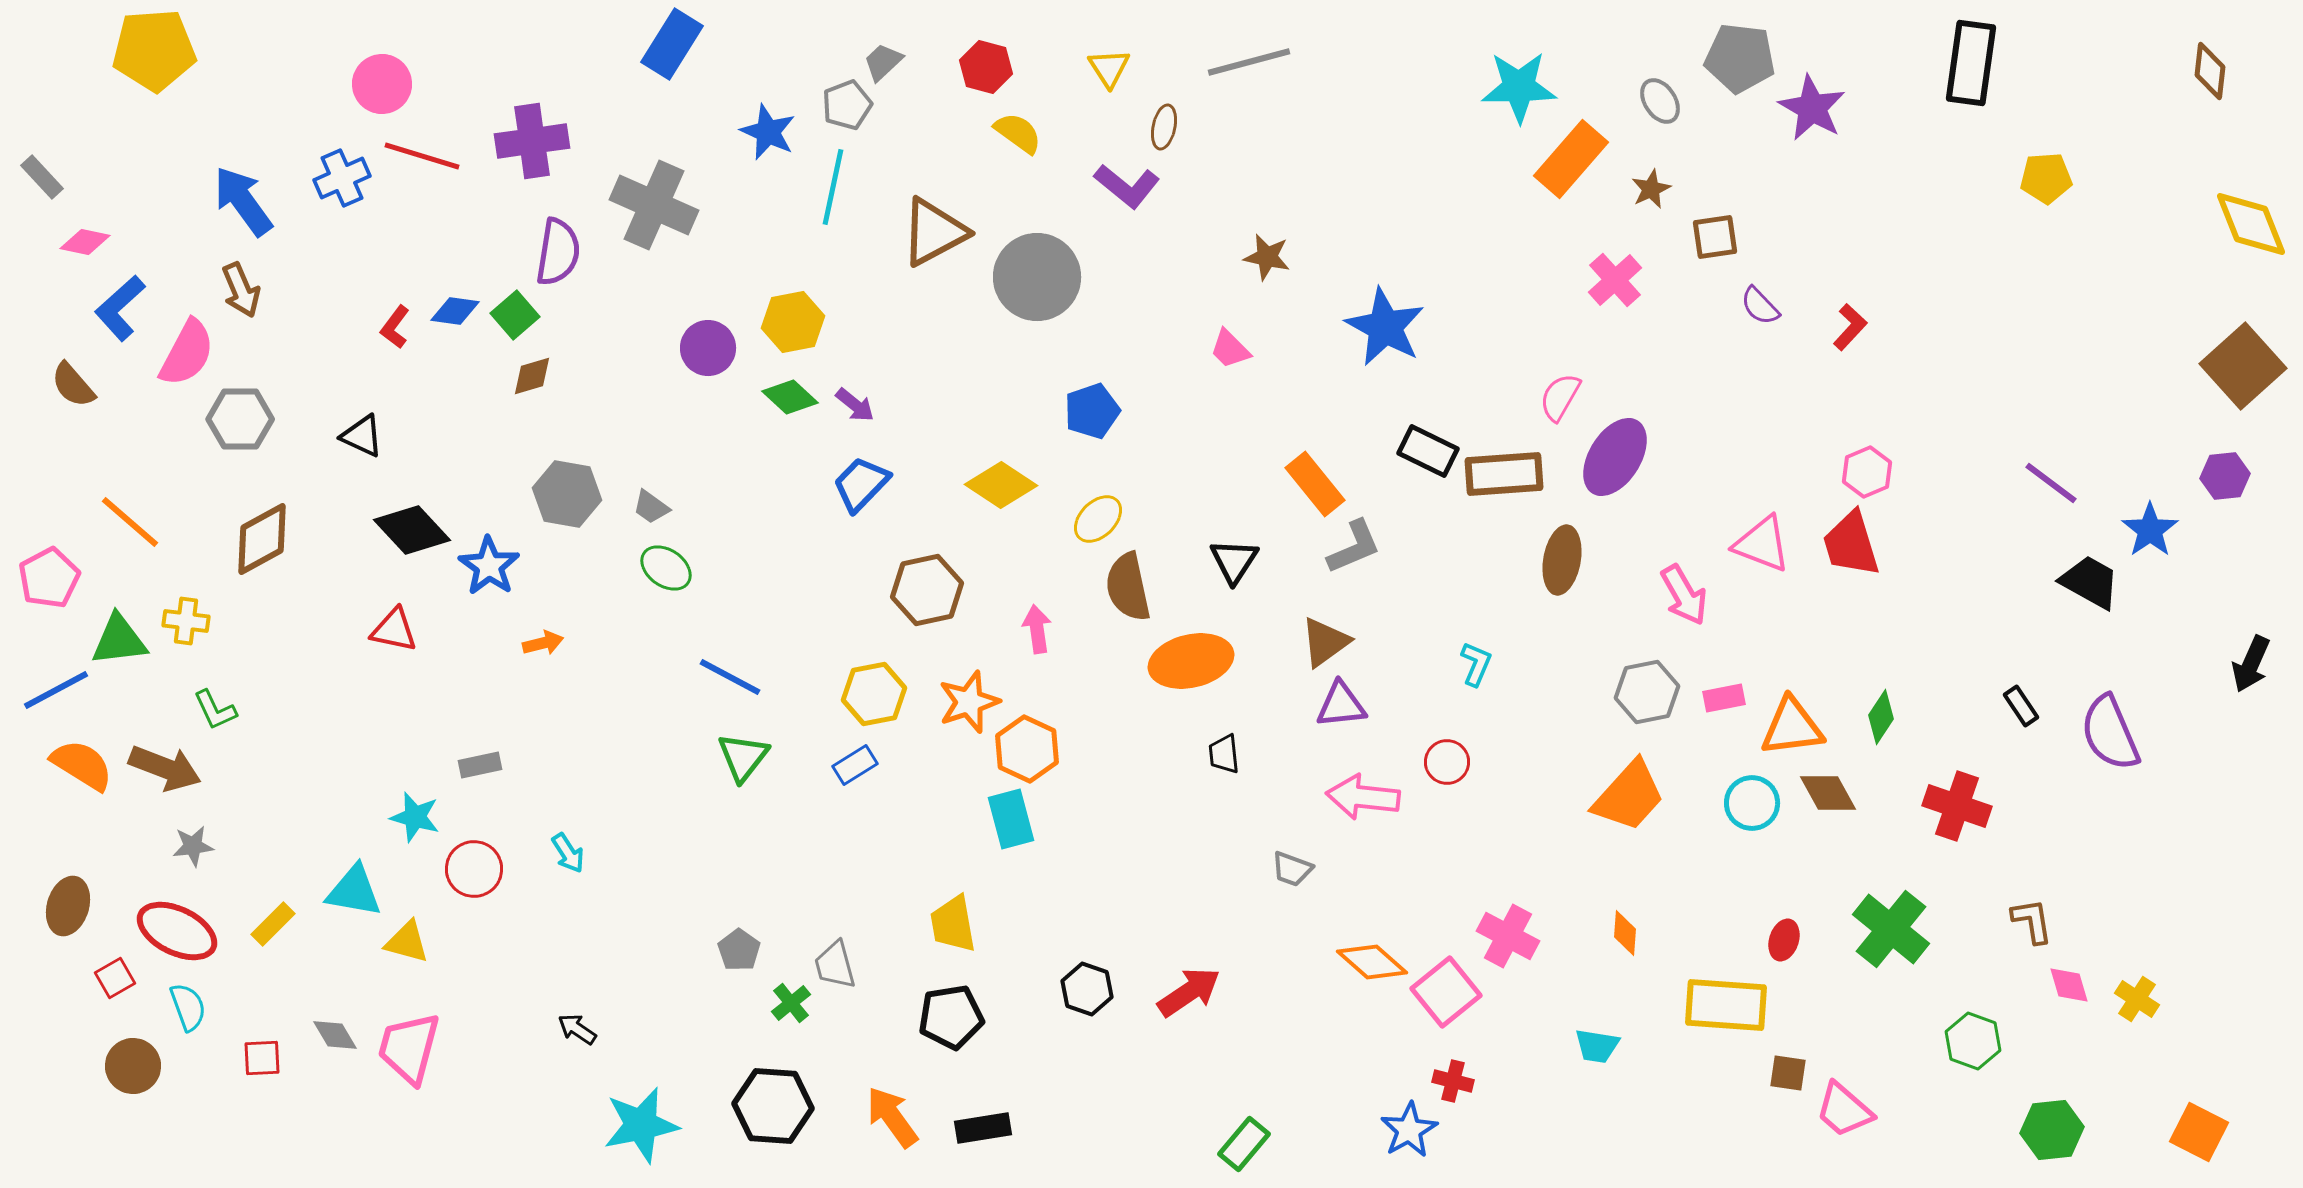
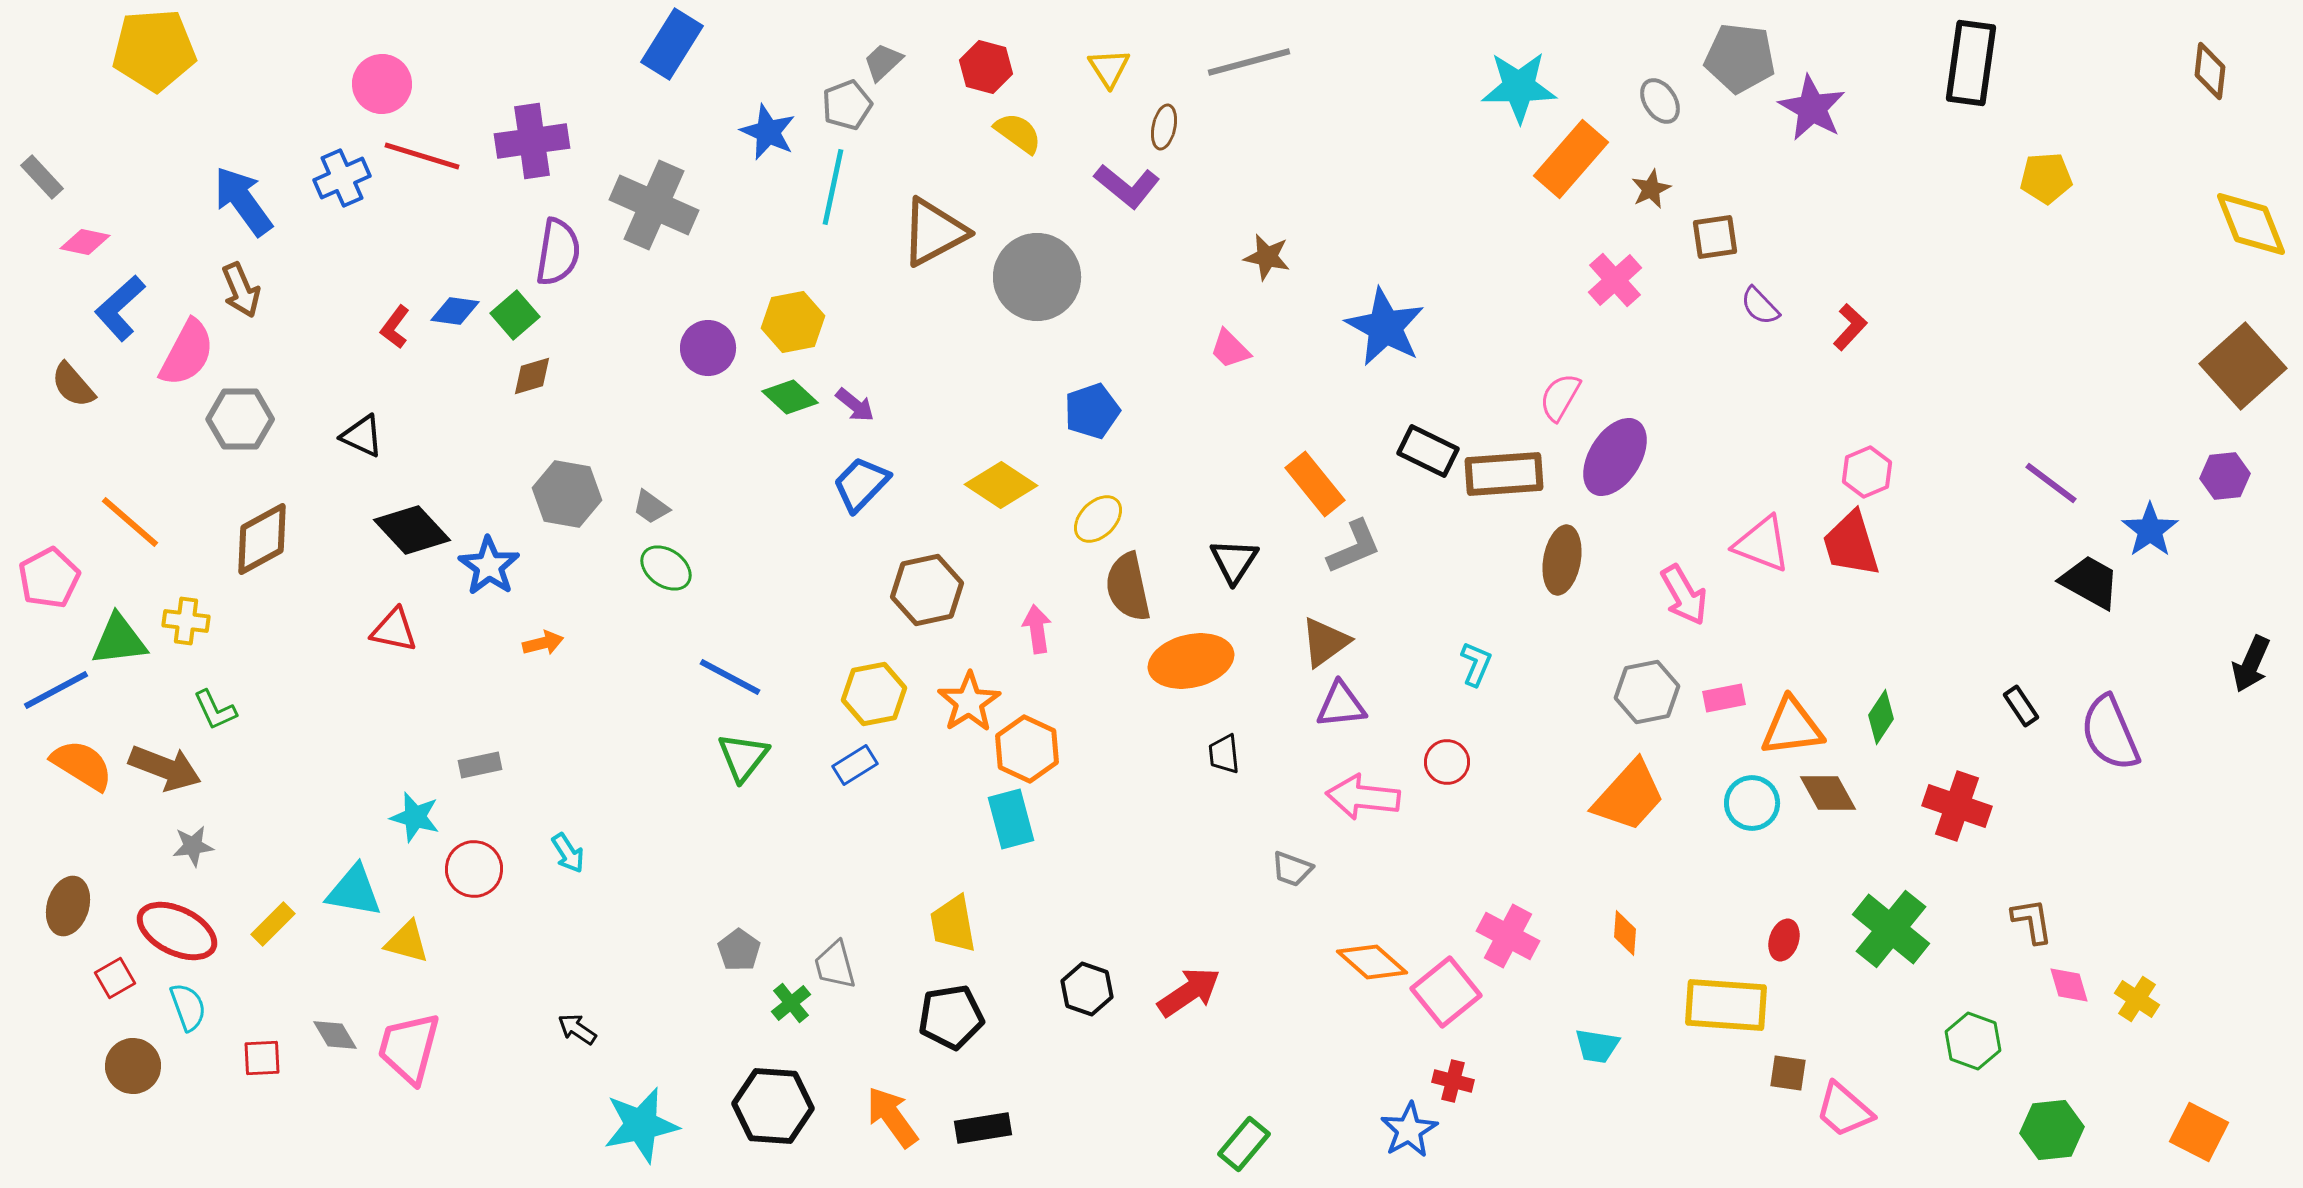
orange star at (969, 702): rotated 14 degrees counterclockwise
